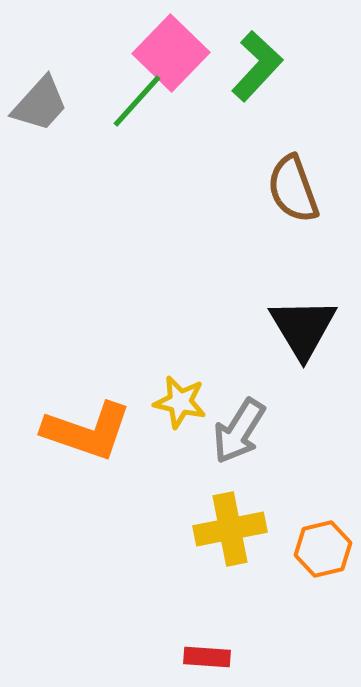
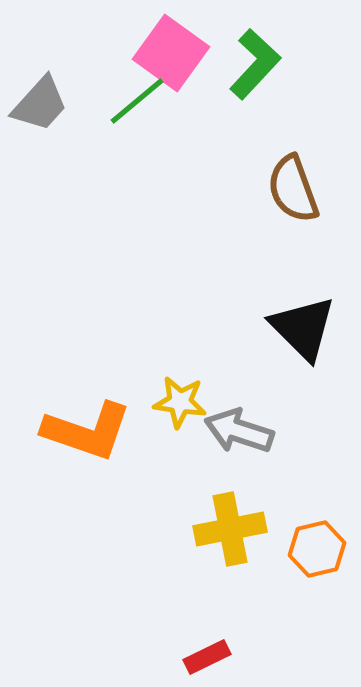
pink square: rotated 8 degrees counterclockwise
green L-shape: moved 2 px left, 2 px up
green line: rotated 8 degrees clockwise
black triangle: rotated 14 degrees counterclockwise
yellow star: rotated 4 degrees counterclockwise
gray arrow: rotated 76 degrees clockwise
orange hexagon: moved 6 px left
red rectangle: rotated 30 degrees counterclockwise
